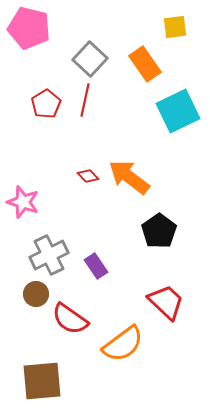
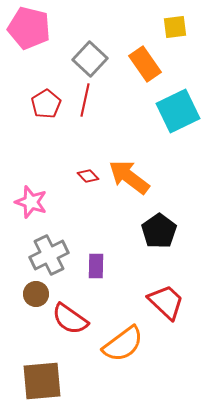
pink star: moved 8 px right
purple rectangle: rotated 35 degrees clockwise
